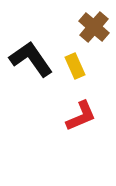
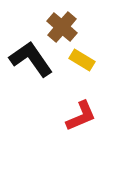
brown cross: moved 32 px left
yellow rectangle: moved 7 px right, 6 px up; rotated 35 degrees counterclockwise
